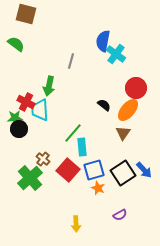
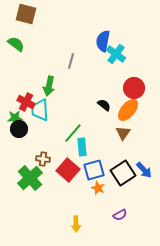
red circle: moved 2 px left
brown cross: rotated 32 degrees counterclockwise
